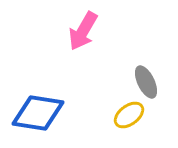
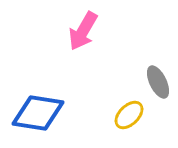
gray ellipse: moved 12 px right
yellow ellipse: rotated 8 degrees counterclockwise
